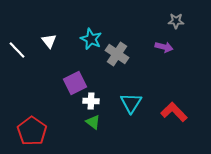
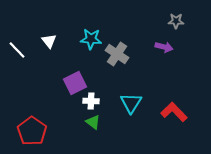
cyan star: rotated 20 degrees counterclockwise
